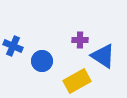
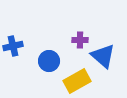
blue cross: rotated 36 degrees counterclockwise
blue triangle: rotated 8 degrees clockwise
blue circle: moved 7 px right
